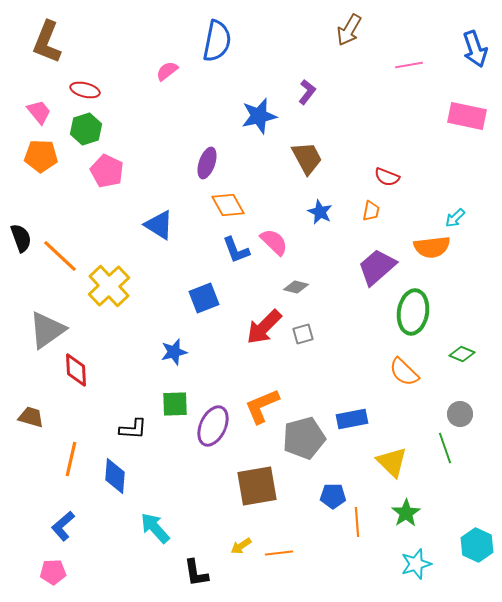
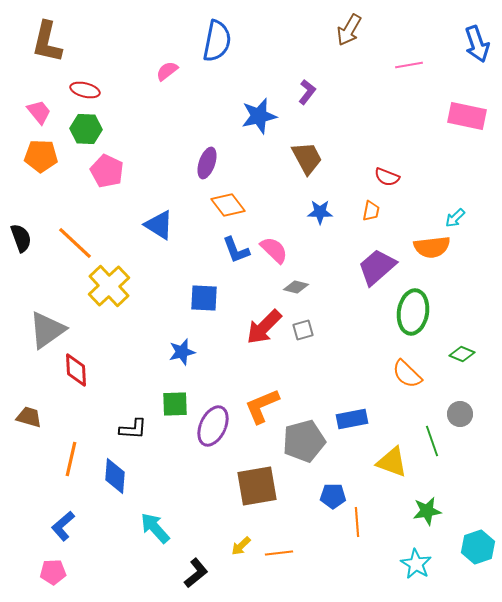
brown L-shape at (47, 42): rotated 9 degrees counterclockwise
blue arrow at (475, 49): moved 2 px right, 5 px up
green hexagon at (86, 129): rotated 20 degrees clockwise
orange diamond at (228, 205): rotated 8 degrees counterclockwise
blue star at (320, 212): rotated 25 degrees counterclockwise
pink semicircle at (274, 242): moved 8 px down
orange line at (60, 256): moved 15 px right, 13 px up
blue square at (204, 298): rotated 24 degrees clockwise
gray square at (303, 334): moved 4 px up
blue star at (174, 352): moved 8 px right
orange semicircle at (404, 372): moved 3 px right, 2 px down
brown trapezoid at (31, 417): moved 2 px left
gray pentagon at (304, 438): moved 3 px down
green line at (445, 448): moved 13 px left, 7 px up
yellow triangle at (392, 462): rotated 24 degrees counterclockwise
green star at (406, 513): moved 21 px right, 2 px up; rotated 24 degrees clockwise
cyan hexagon at (477, 545): moved 1 px right, 2 px down; rotated 16 degrees clockwise
yellow arrow at (241, 546): rotated 10 degrees counterclockwise
cyan star at (416, 564): rotated 24 degrees counterclockwise
black L-shape at (196, 573): rotated 120 degrees counterclockwise
